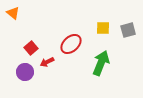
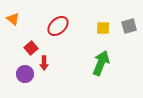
orange triangle: moved 6 px down
gray square: moved 1 px right, 4 px up
red ellipse: moved 13 px left, 18 px up
red arrow: moved 3 px left, 1 px down; rotated 64 degrees counterclockwise
purple circle: moved 2 px down
